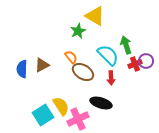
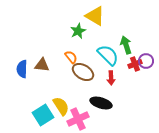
brown triangle: rotated 35 degrees clockwise
